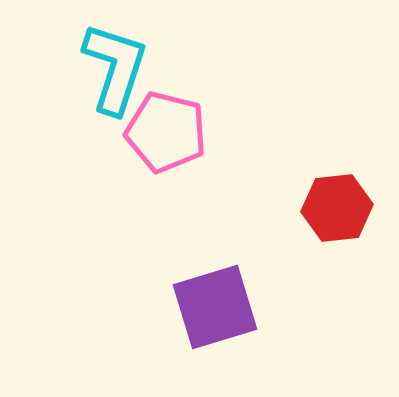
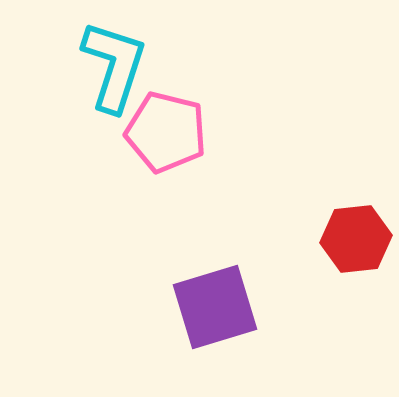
cyan L-shape: moved 1 px left, 2 px up
red hexagon: moved 19 px right, 31 px down
